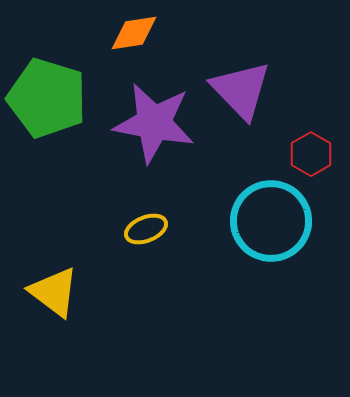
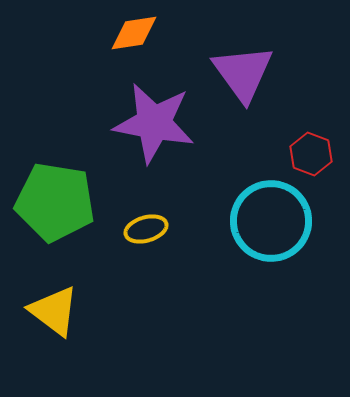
purple triangle: moved 2 px right, 17 px up; rotated 8 degrees clockwise
green pentagon: moved 8 px right, 104 px down; rotated 8 degrees counterclockwise
red hexagon: rotated 9 degrees counterclockwise
yellow ellipse: rotated 6 degrees clockwise
yellow triangle: moved 19 px down
